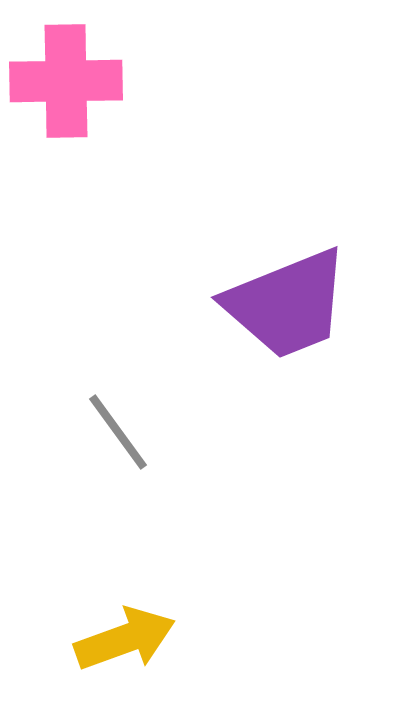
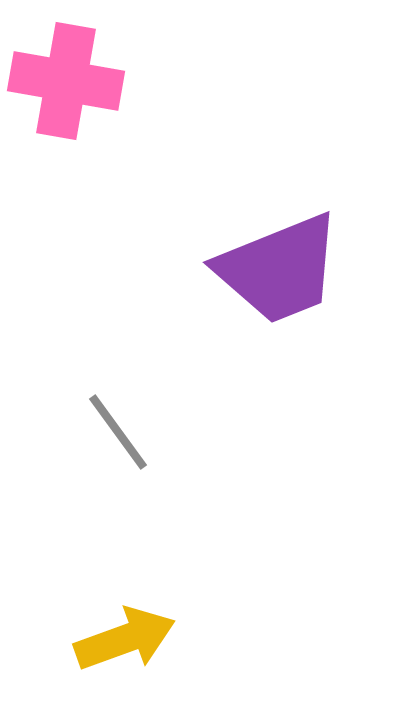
pink cross: rotated 11 degrees clockwise
purple trapezoid: moved 8 px left, 35 px up
